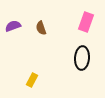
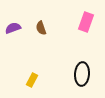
purple semicircle: moved 2 px down
black ellipse: moved 16 px down
